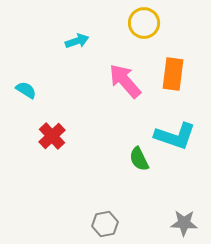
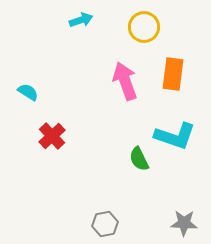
yellow circle: moved 4 px down
cyan arrow: moved 4 px right, 21 px up
pink arrow: rotated 21 degrees clockwise
cyan semicircle: moved 2 px right, 2 px down
